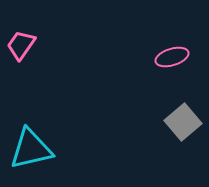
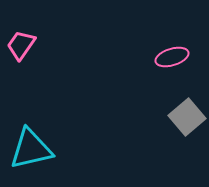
gray square: moved 4 px right, 5 px up
